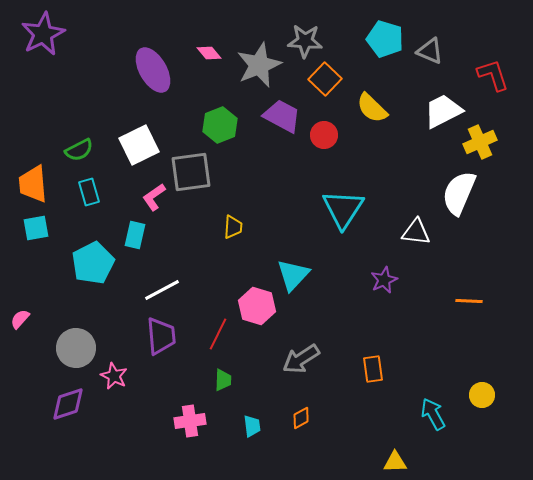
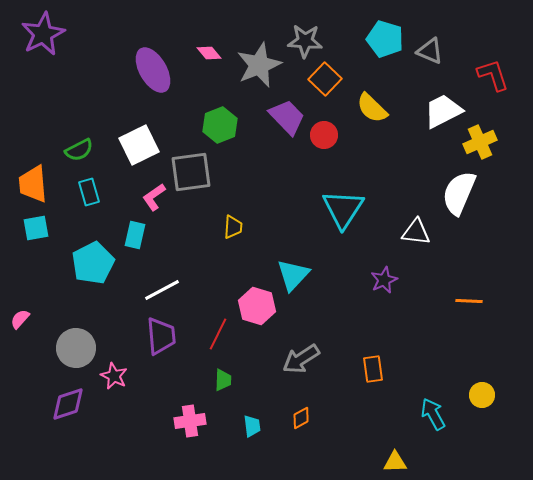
purple trapezoid at (282, 116): moved 5 px right, 1 px down; rotated 18 degrees clockwise
